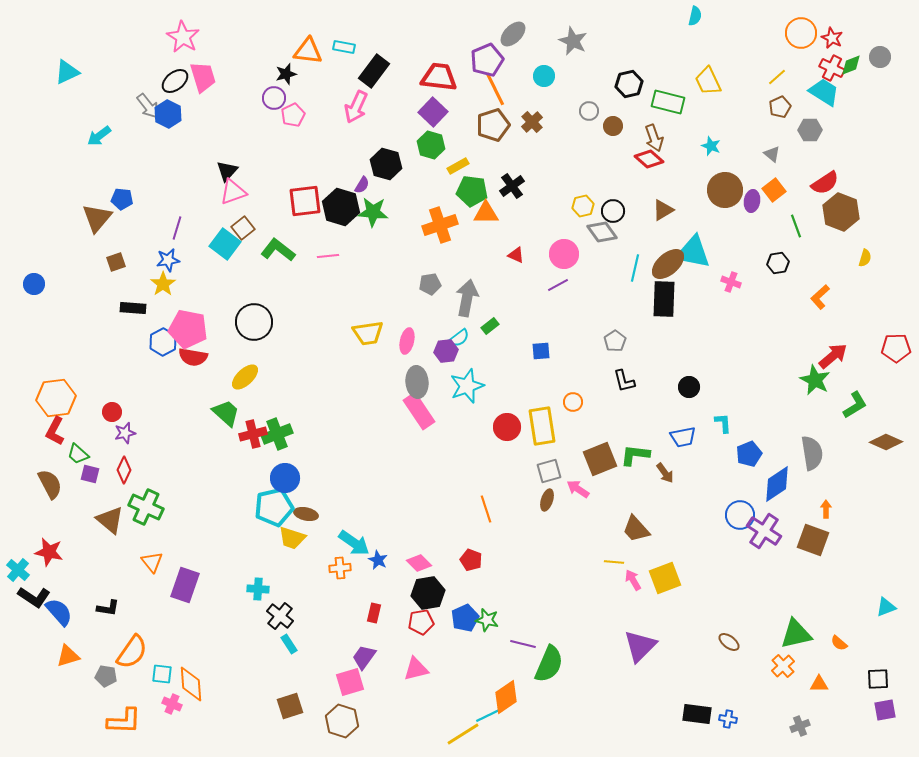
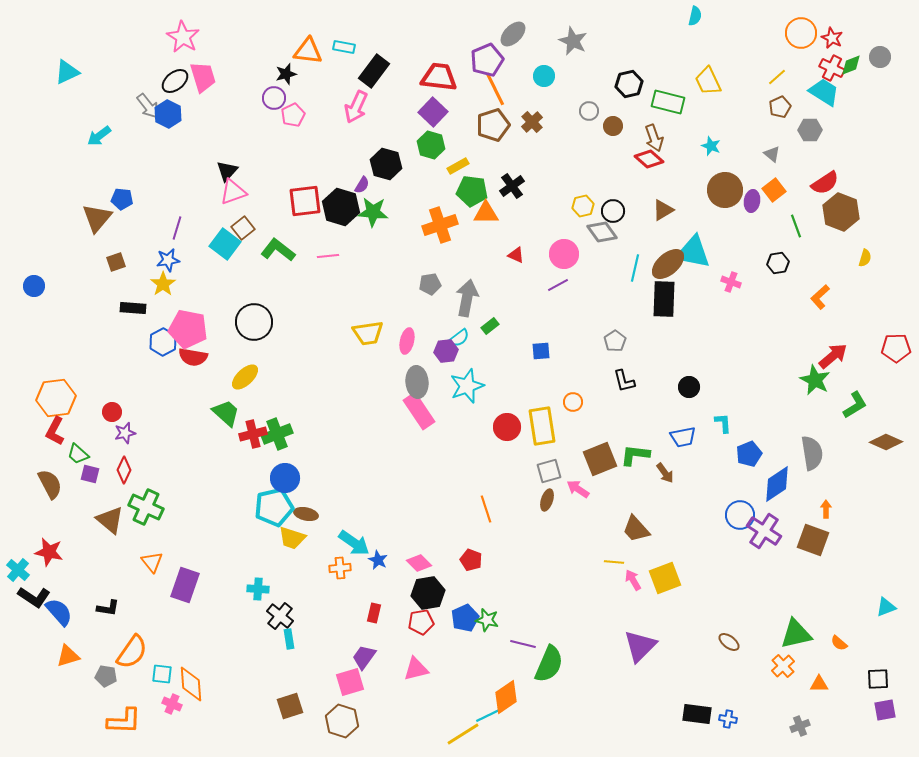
blue circle at (34, 284): moved 2 px down
cyan rectangle at (289, 644): moved 5 px up; rotated 24 degrees clockwise
